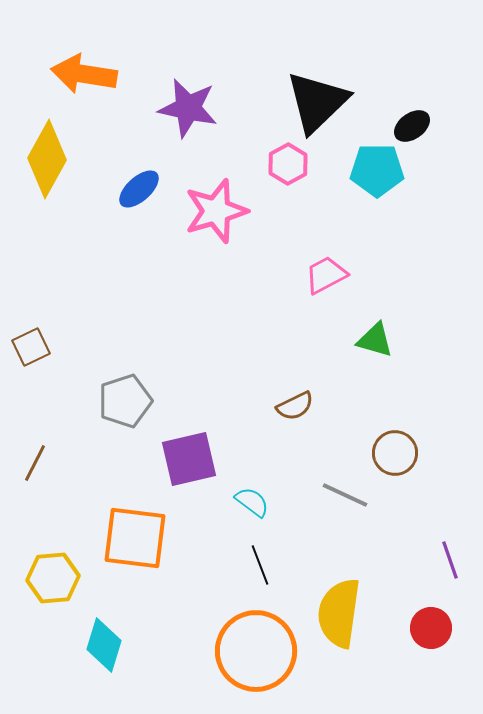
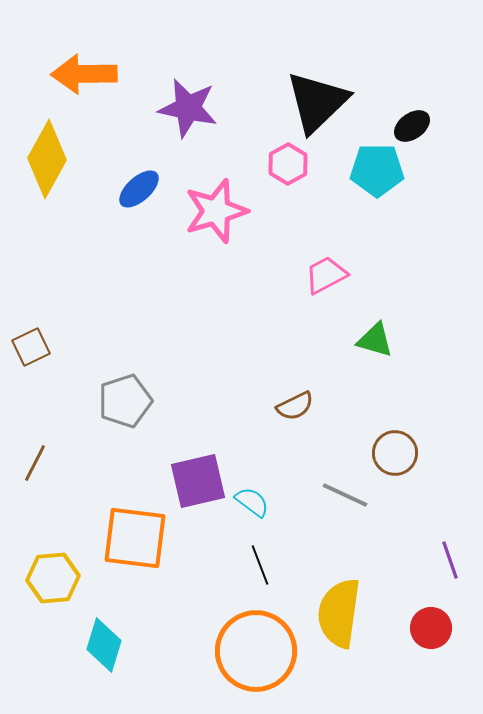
orange arrow: rotated 10 degrees counterclockwise
purple square: moved 9 px right, 22 px down
